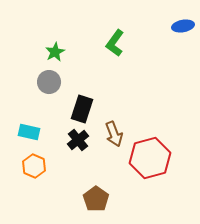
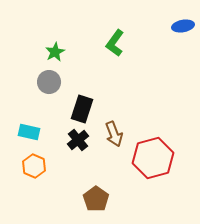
red hexagon: moved 3 px right
